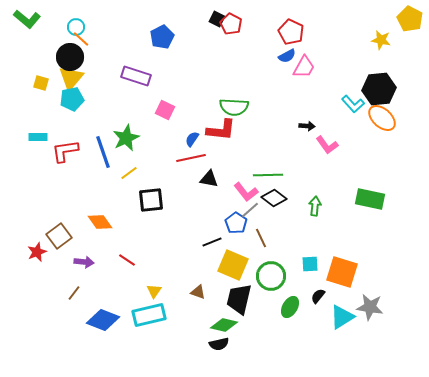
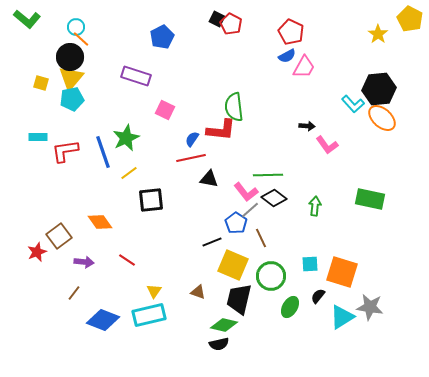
yellow star at (381, 40): moved 3 px left, 6 px up; rotated 24 degrees clockwise
green semicircle at (234, 107): rotated 80 degrees clockwise
